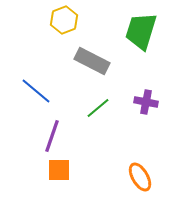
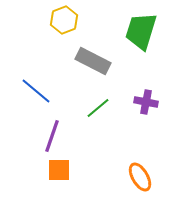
gray rectangle: moved 1 px right
